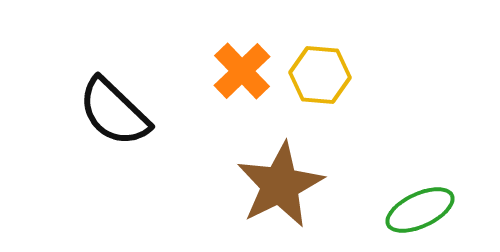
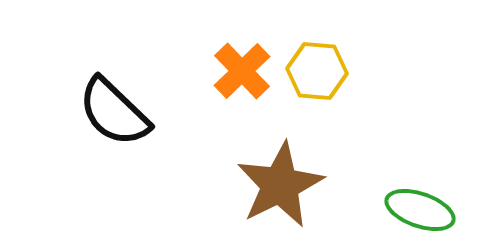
yellow hexagon: moved 3 px left, 4 px up
green ellipse: rotated 44 degrees clockwise
